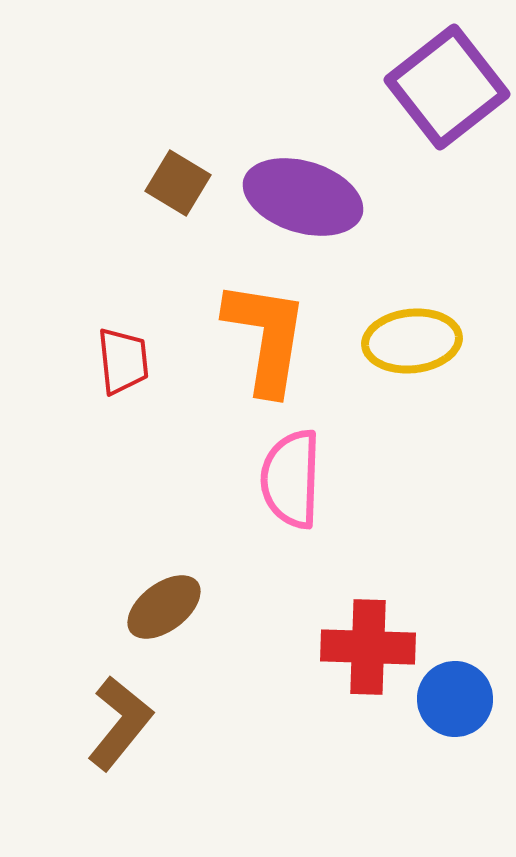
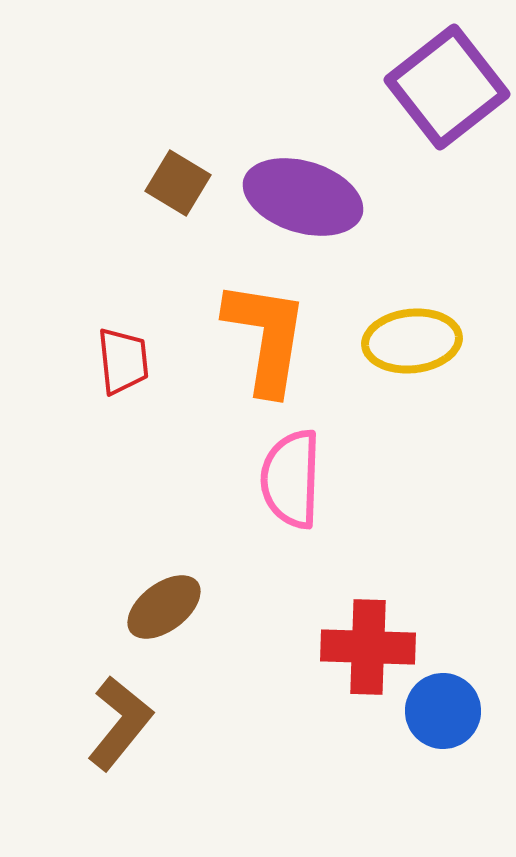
blue circle: moved 12 px left, 12 px down
